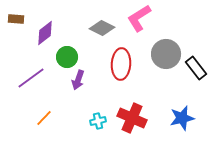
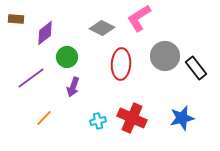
gray circle: moved 1 px left, 2 px down
purple arrow: moved 5 px left, 7 px down
